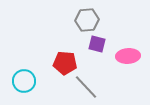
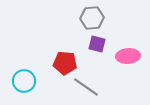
gray hexagon: moved 5 px right, 2 px up
gray line: rotated 12 degrees counterclockwise
